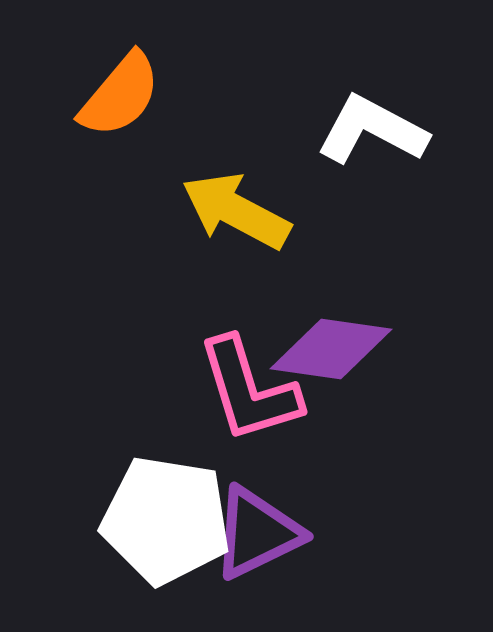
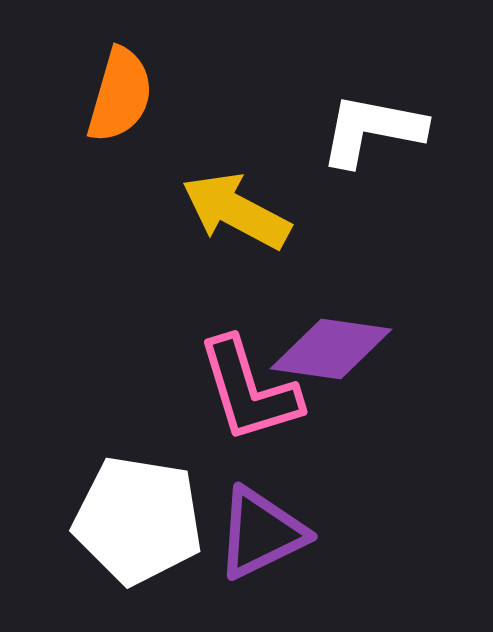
orange semicircle: rotated 24 degrees counterclockwise
white L-shape: rotated 17 degrees counterclockwise
white pentagon: moved 28 px left
purple triangle: moved 4 px right
